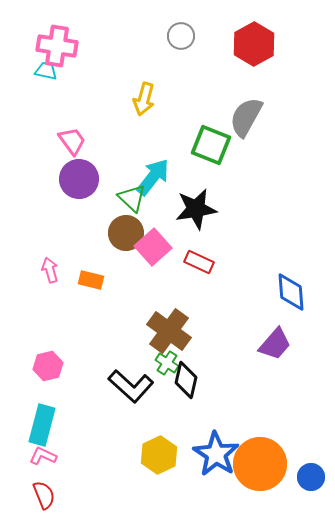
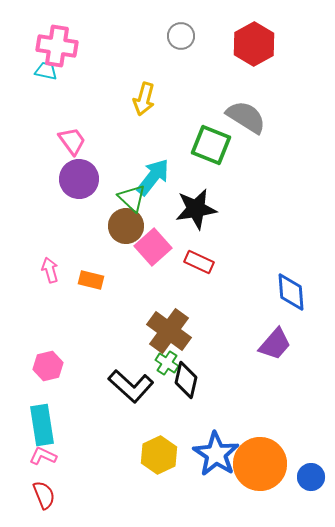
gray semicircle: rotated 93 degrees clockwise
brown circle: moved 7 px up
cyan rectangle: rotated 24 degrees counterclockwise
